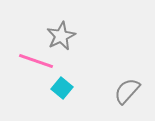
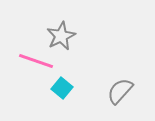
gray semicircle: moved 7 px left
